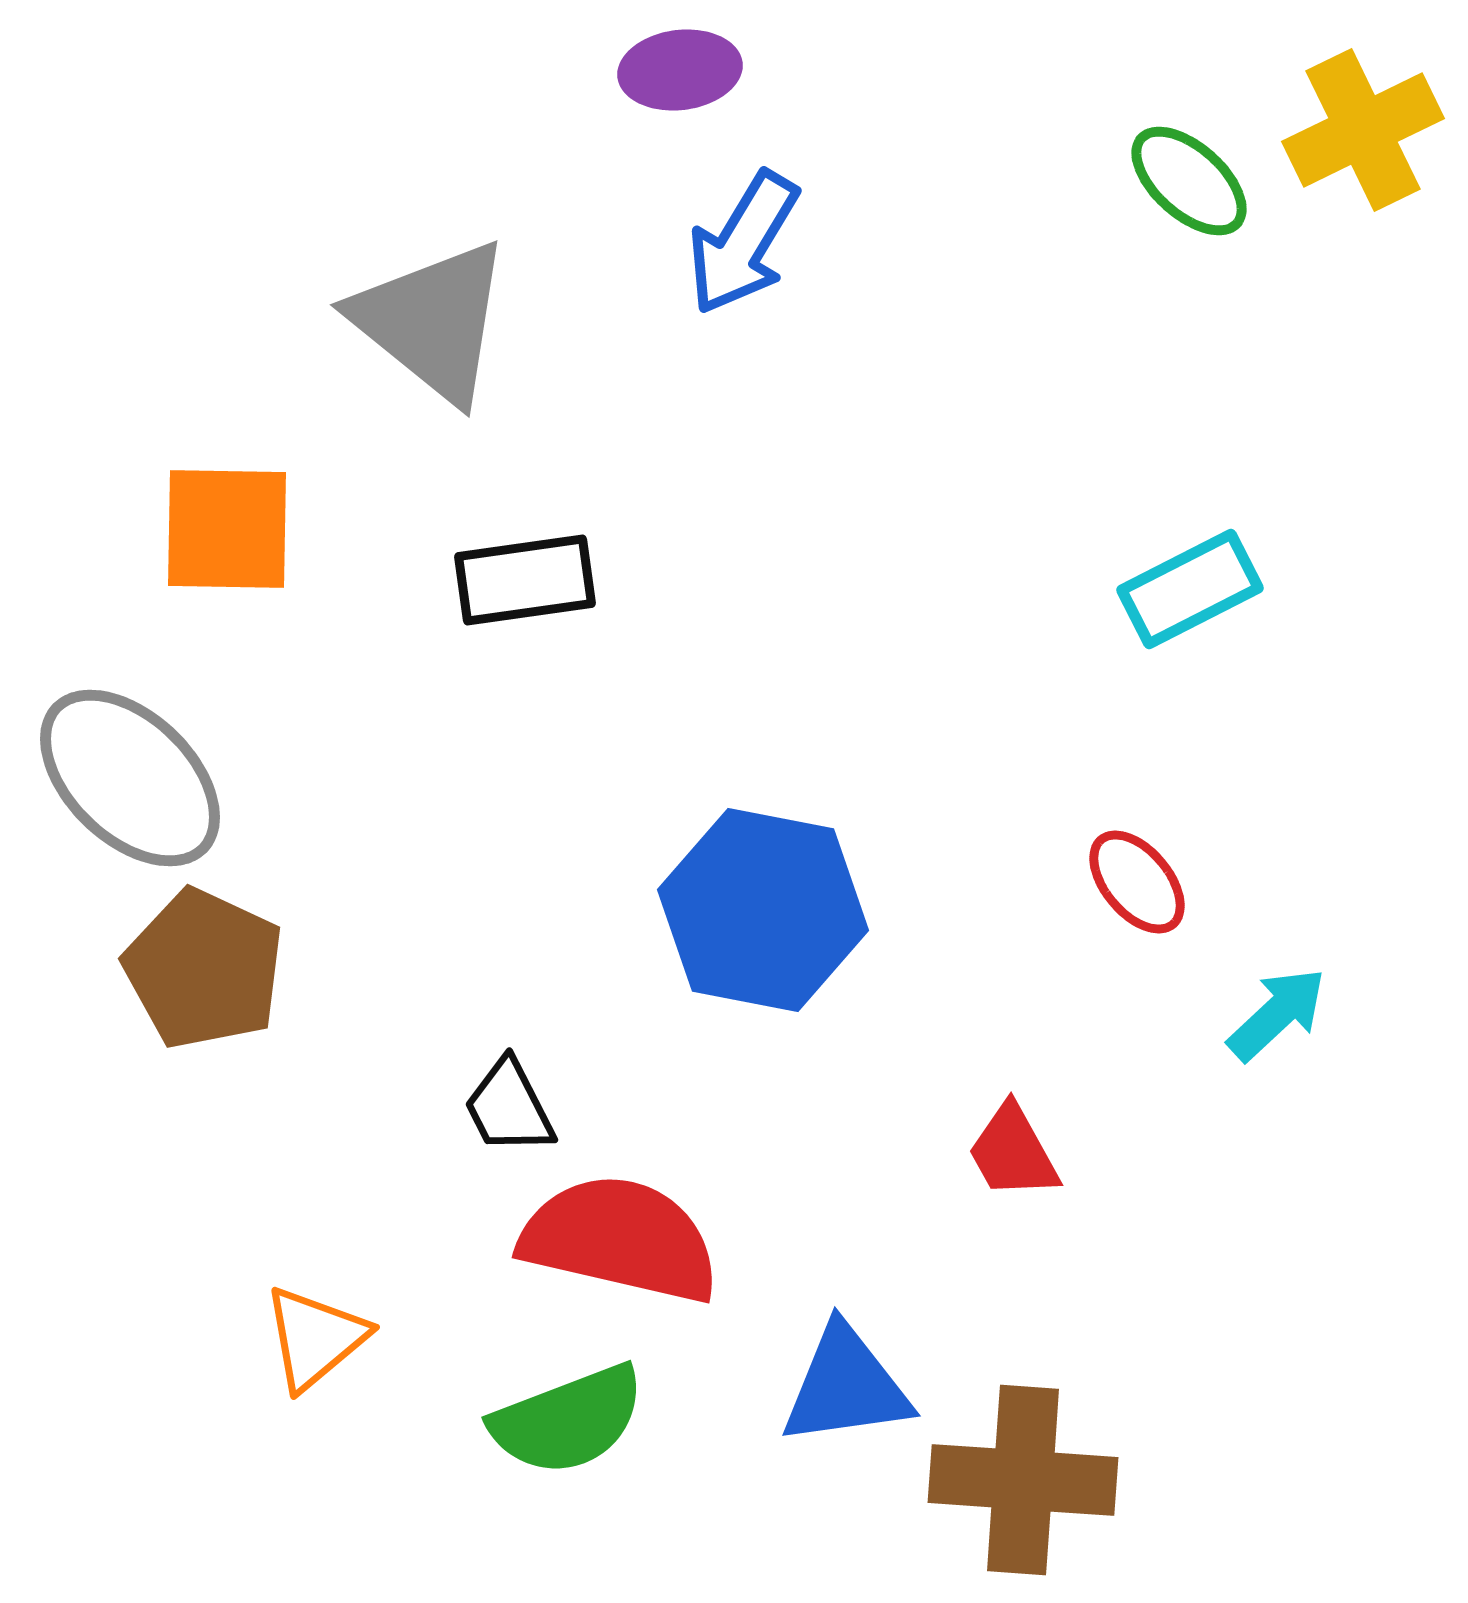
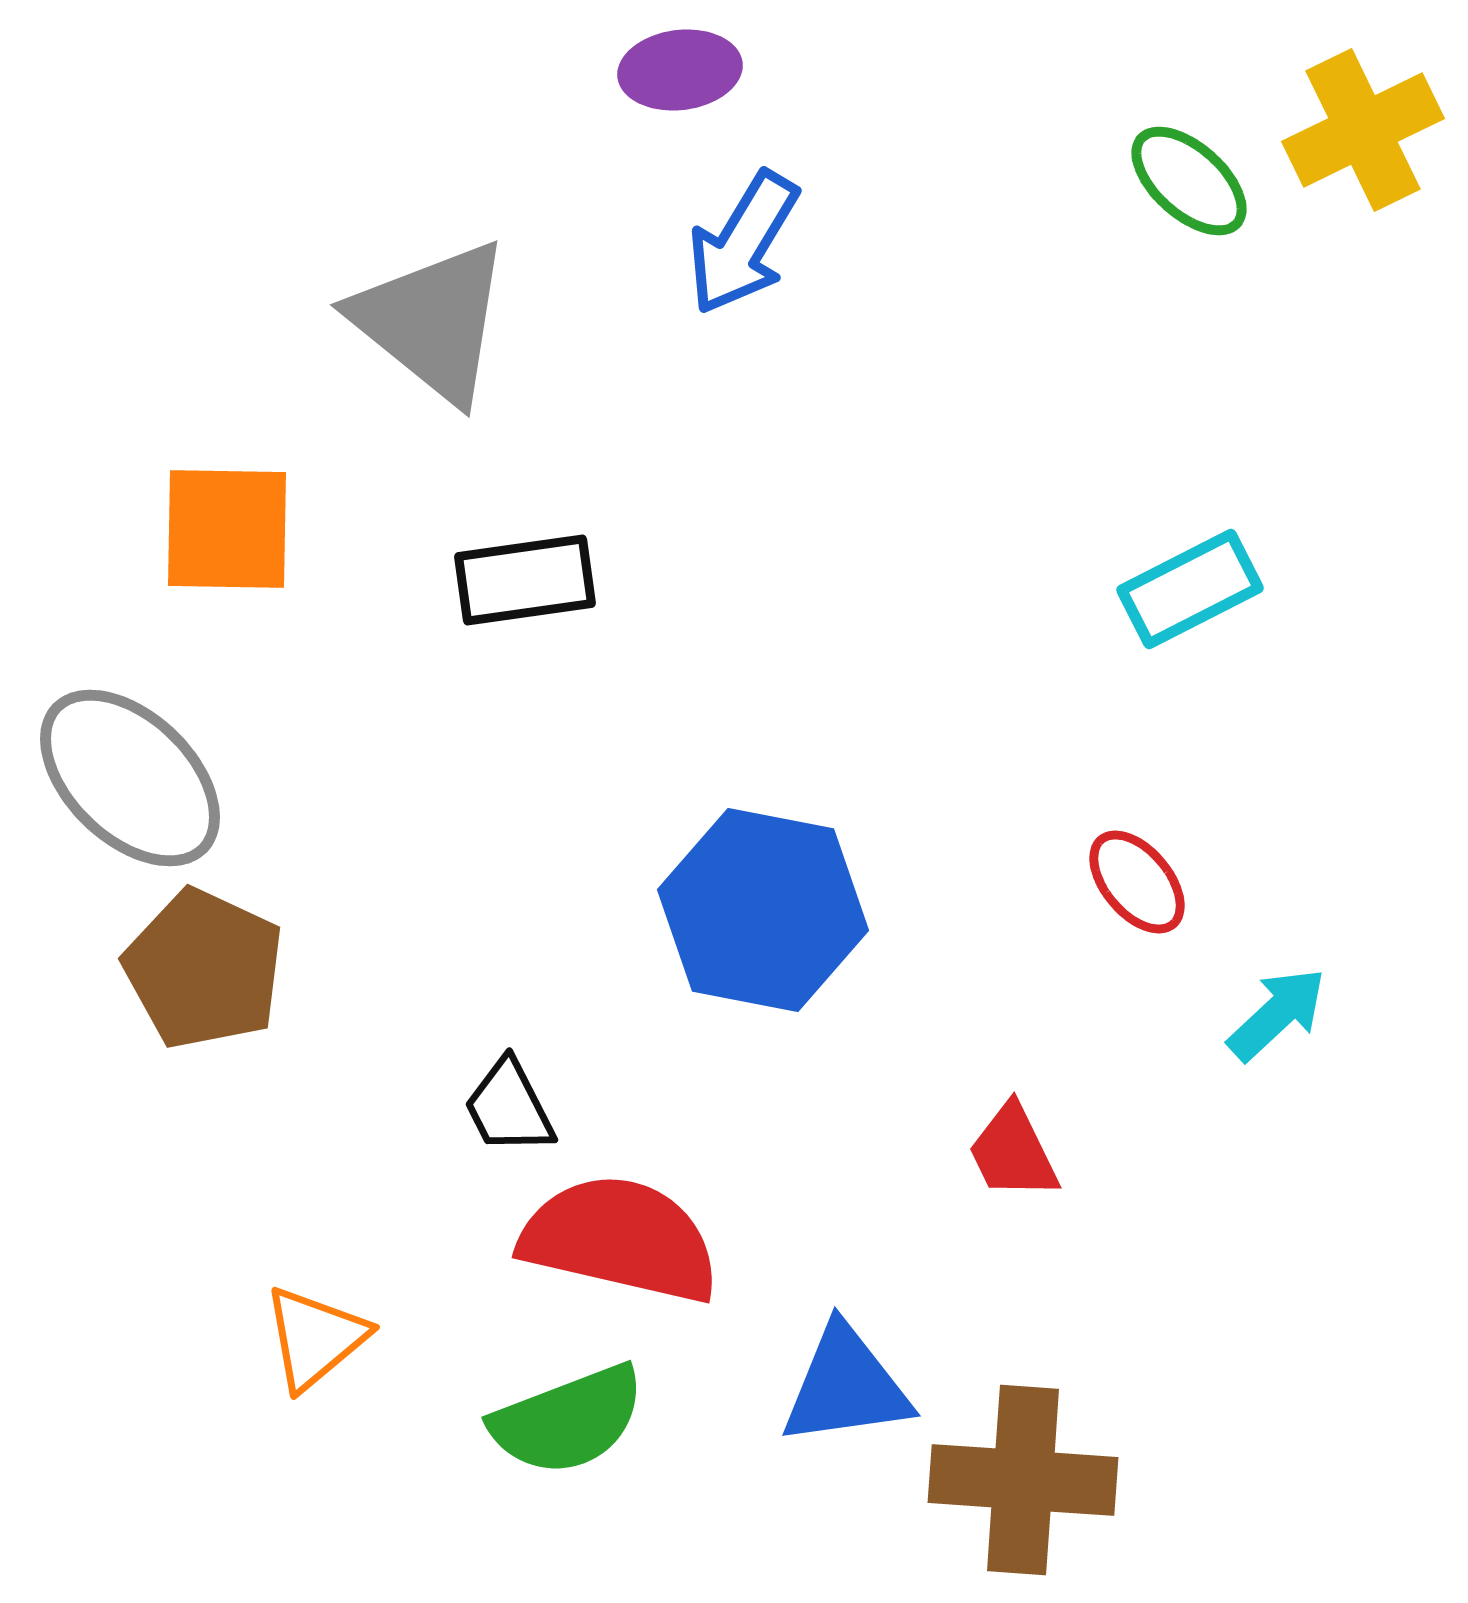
red trapezoid: rotated 3 degrees clockwise
